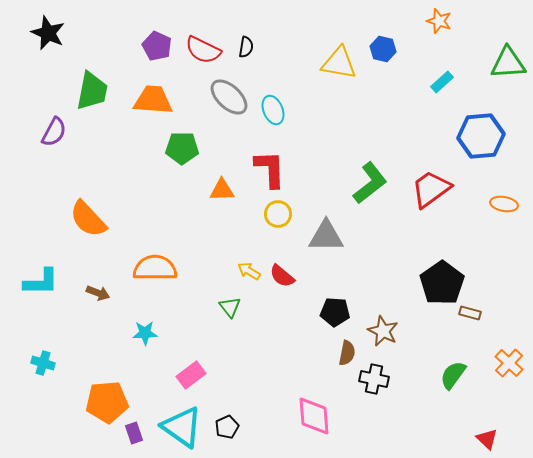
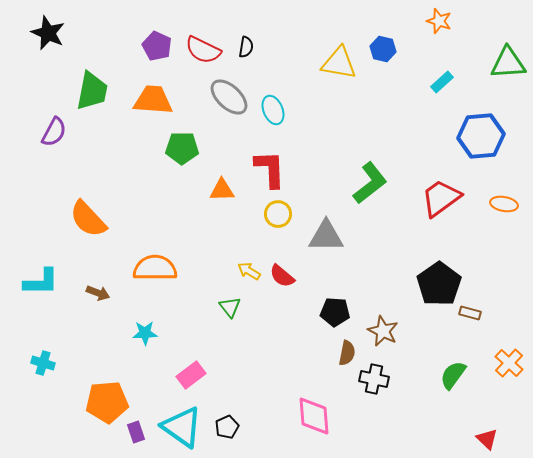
red trapezoid at (431, 189): moved 10 px right, 9 px down
black pentagon at (442, 283): moved 3 px left, 1 px down
purple rectangle at (134, 433): moved 2 px right, 1 px up
